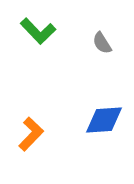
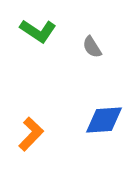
green L-shape: rotated 12 degrees counterclockwise
gray semicircle: moved 10 px left, 4 px down
